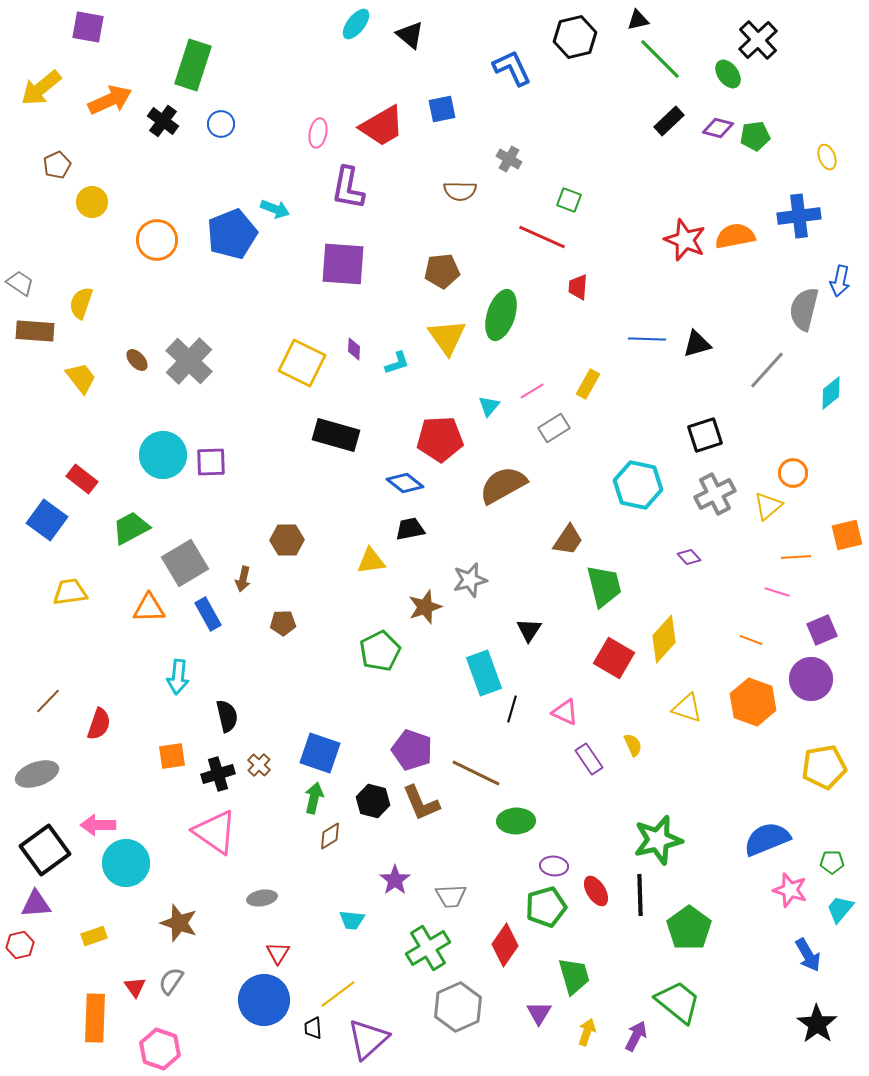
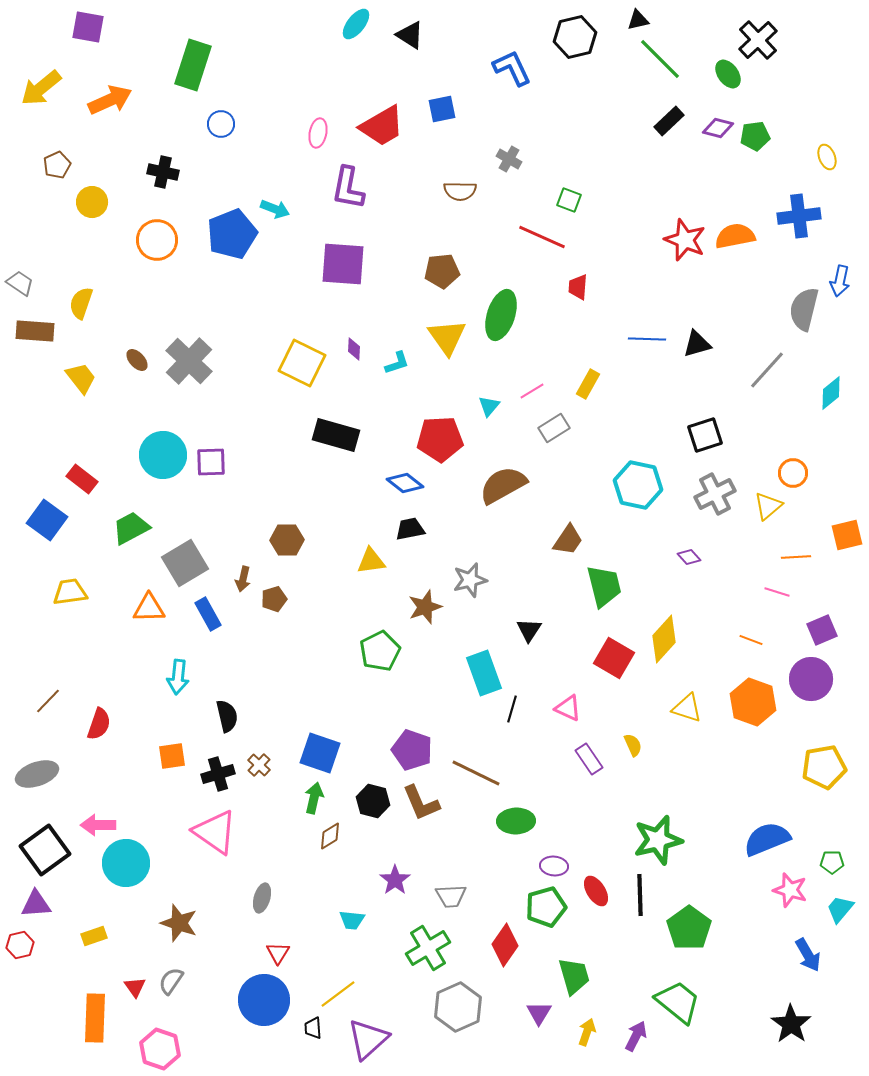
black triangle at (410, 35): rotated 8 degrees counterclockwise
black cross at (163, 121): moved 51 px down; rotated 24 degrees counterclockwise
brown pentagon at (283, 623): moved 9 px left, 24 px up; rotated 15 degrees counterclockwise
pink triangle at (565, 712): moved 3 px right, 4 px up
gray ellipse at (262, 898): rotated 64 degrees counterclockwise
black star at (817, 1024): moved 26 px left
